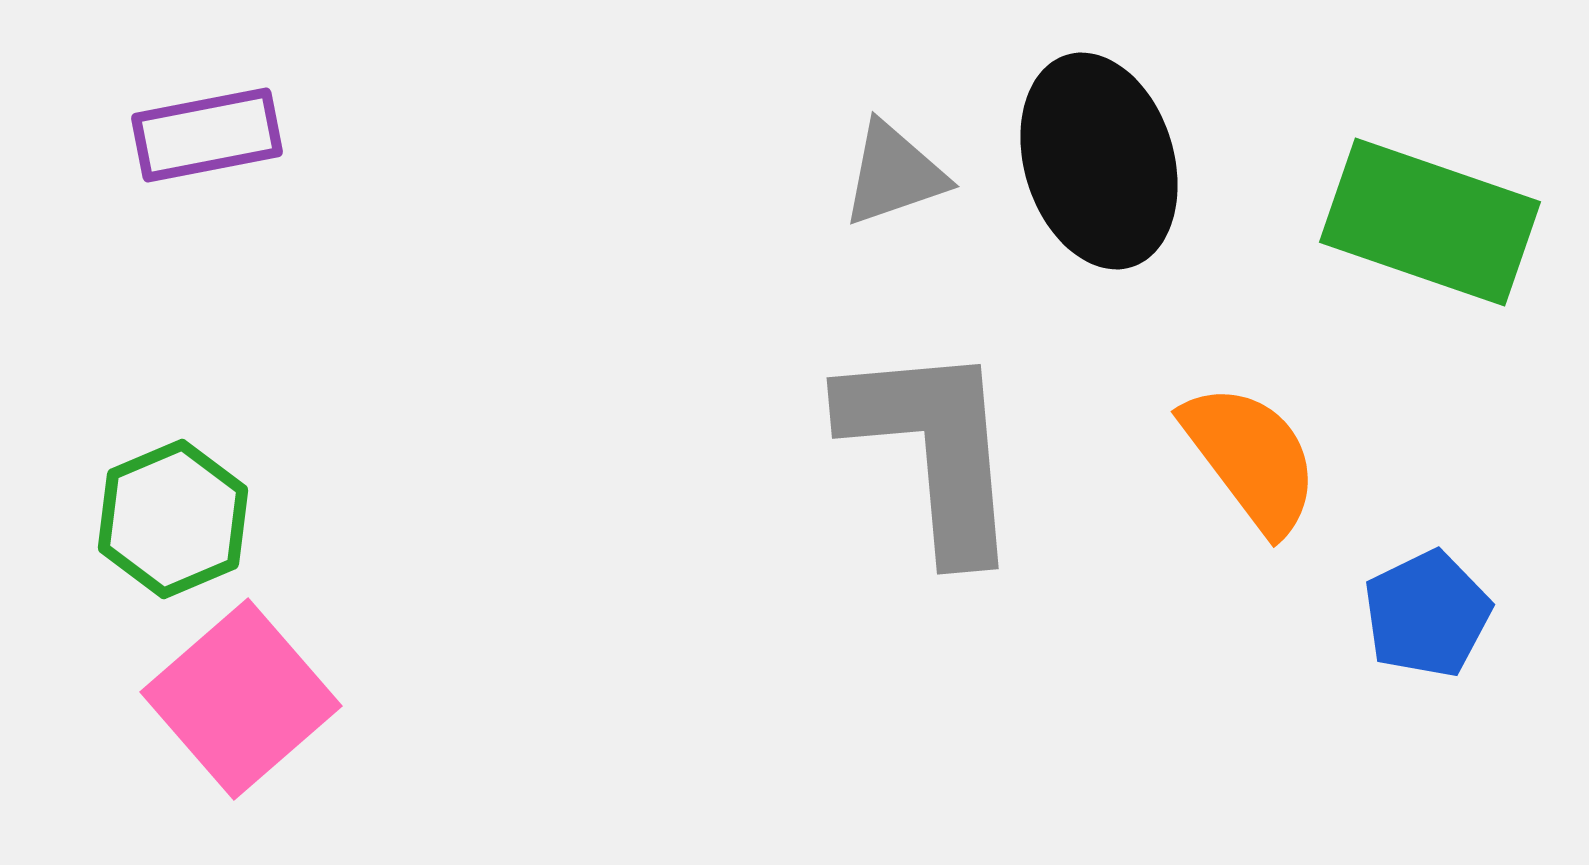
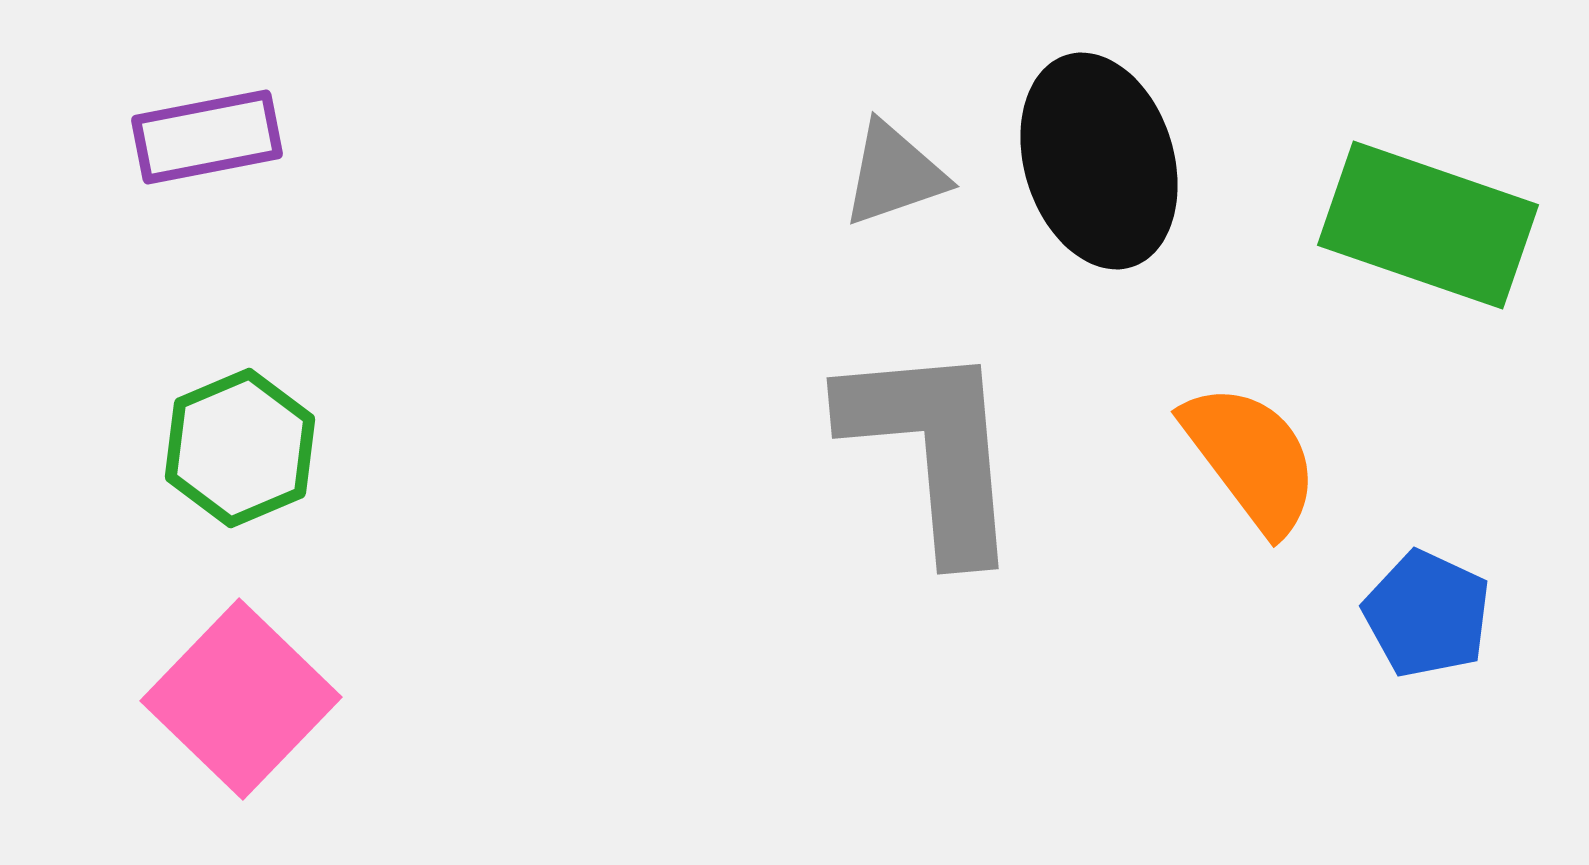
purple rectangle: moved 2 px down
green rectangle: moved 2 px left, 3 px down
green hexagon: moved 67 px right, 71 px up
blue pentagon: rotated 21 degrees counterclockwise
pink square: rotated 5 degrees counterclockwise
